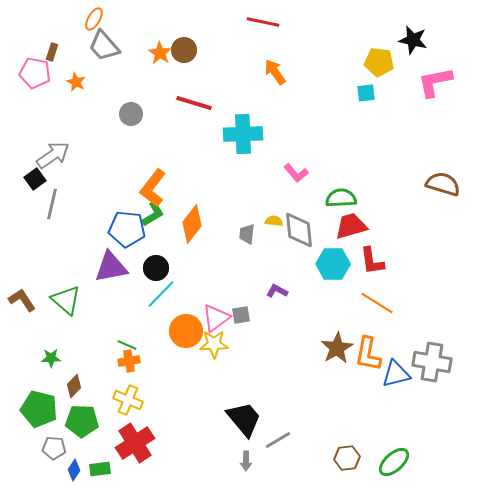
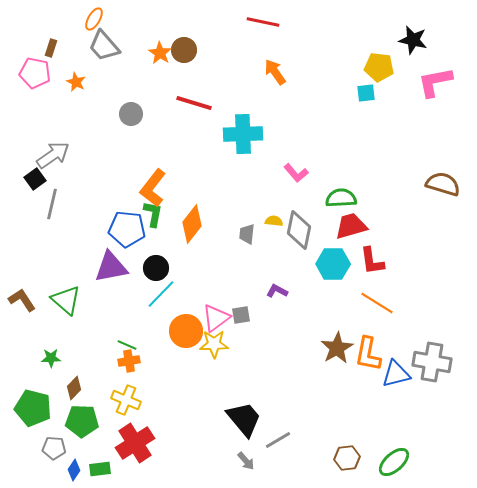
brown rectangle at (52, 52): moved 1 px left, 4 px up
yellow pentagon at (379, 62): moved 5 px down
green L-shape at (153, 214): rotated 48 degrees counterclockwise
gray diamond at (299, 230): rotated 18 degrees clockwise
brown diamond at (74, 386): moved 2 px down
yellow cross at (128, 400): moved 2 px left
green pentagon at (39, 409): moved 6 px left, 1 px up
gray arrow at (246, 461): rotated 42 degrees counterclockwise
